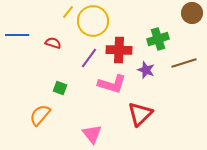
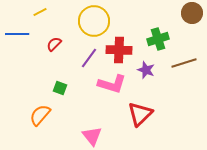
yellow line: moved 28 px left; rotated 24 degrees clockwise
yellow circle: moved 1 px right
blue line: moved 1 px up
red semicircle: moved 1 px right, 1 px down; rotated 63 degrees counterclockwise
pink triangle: moved 2 px down
